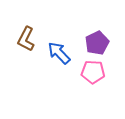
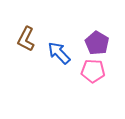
purple pentagon: rotated 15 degrees counterclockwise
pink pentagon: moved 1 px up
